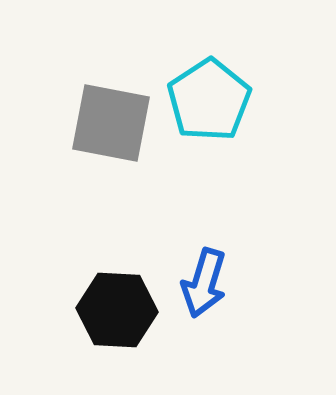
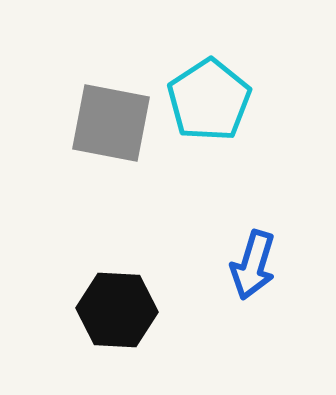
blue arrow: moved 49 px right, 18 px up
